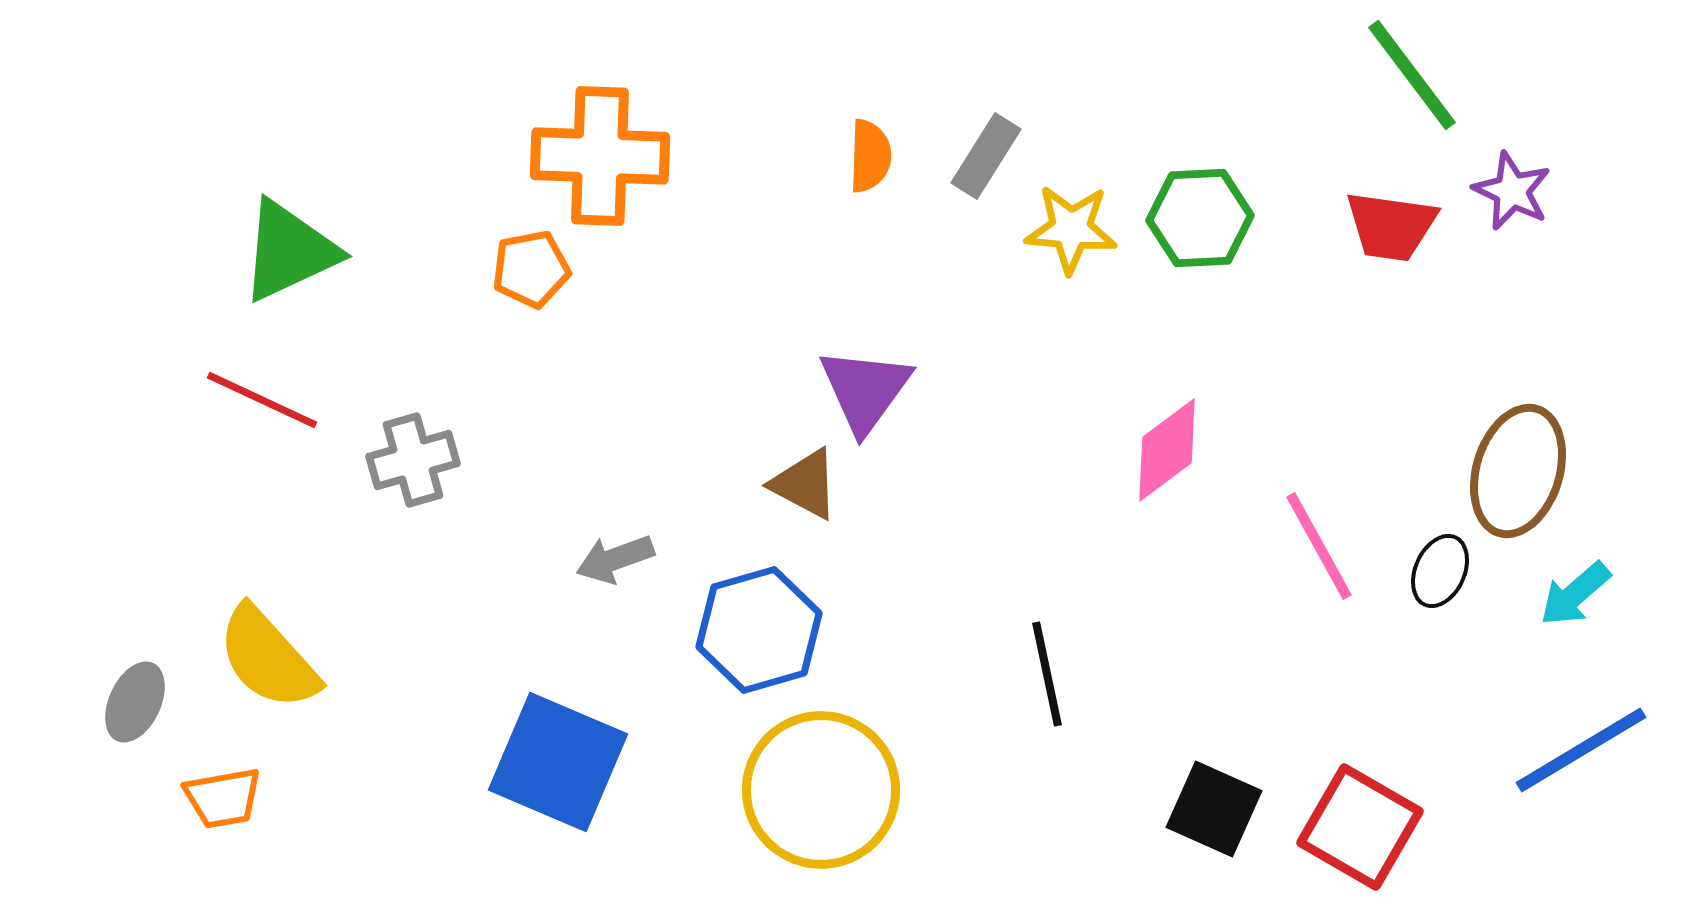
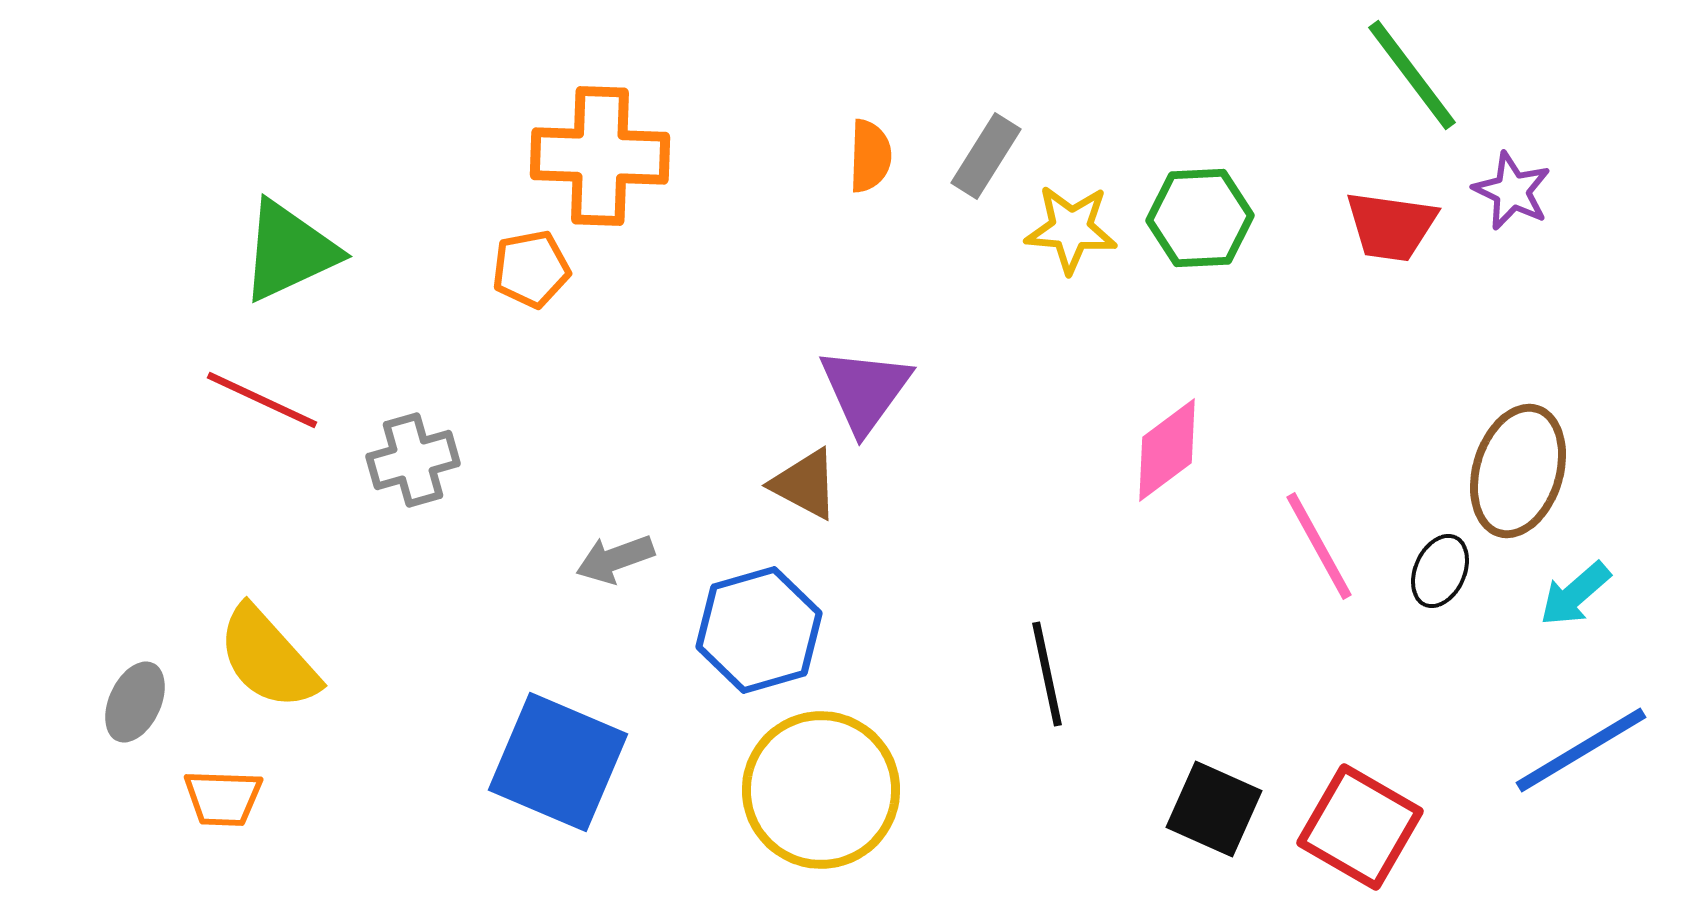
orange trapezoid: rotated 12 degrees clockwise
